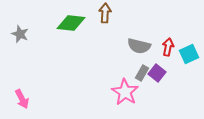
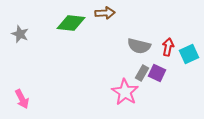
brown arrow: rotated 84 degrees clockwise
purple square: rotated 12 degrees counterclockwise
